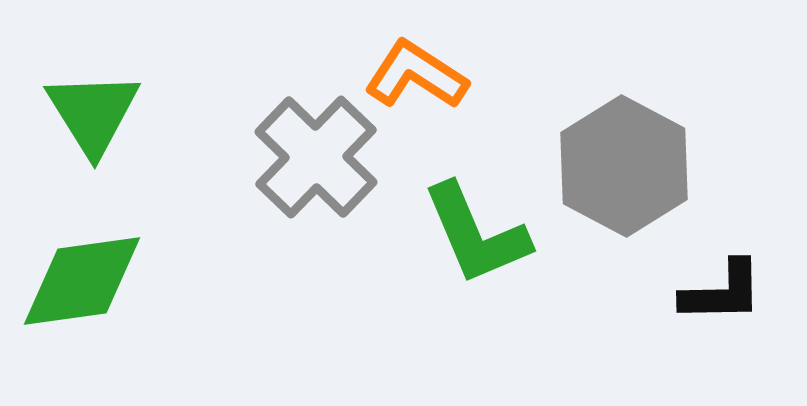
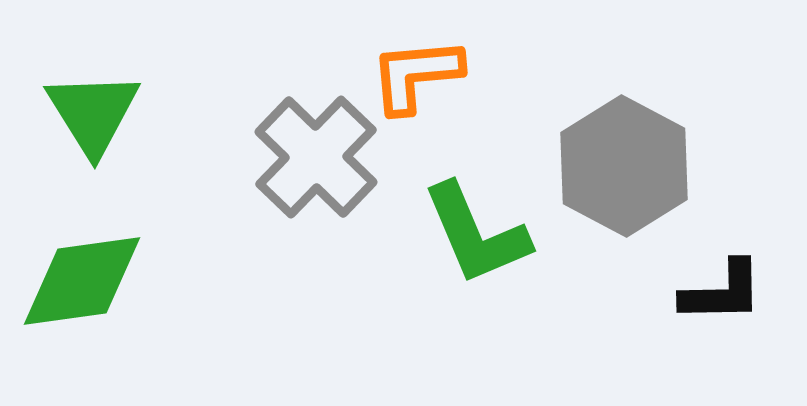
orange L-shape: rotated 38 degrees counterclockwise
